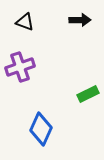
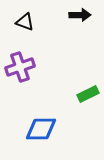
black arrow: moved 5 px up
blue diamond: rotated 64 degrees clockwise
